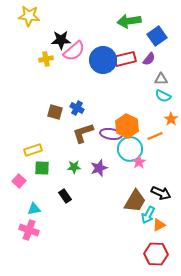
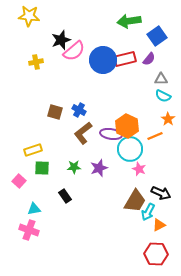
black star: rotated 18 degrees counterclockwise
yellow cross: moved 10 px left, 3 px down
blue cross: moved 2 px right, 2 px down
orange star: moved 3 px left
brown L-shape: rotated 20 degrees counterclockwise
pink star: moved 7 px down; rotated 16 degrees counterclockwise
cyan arrow: moved 3 px up
